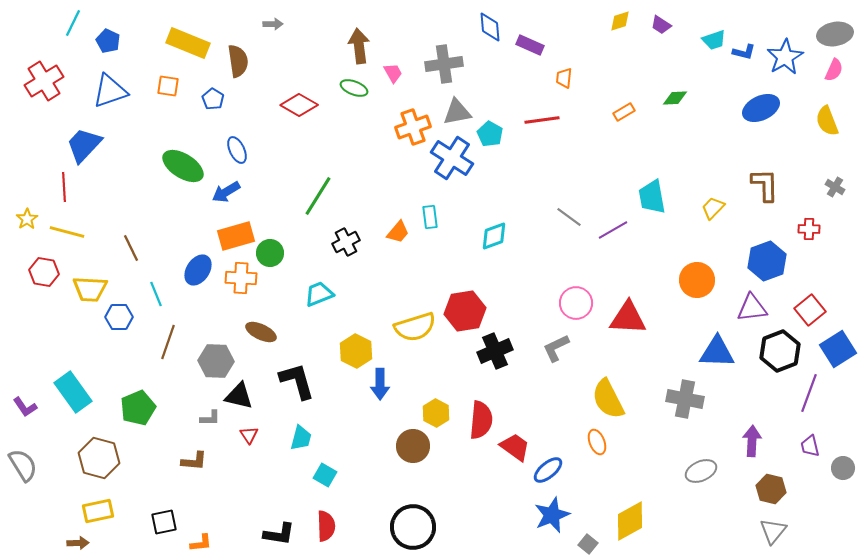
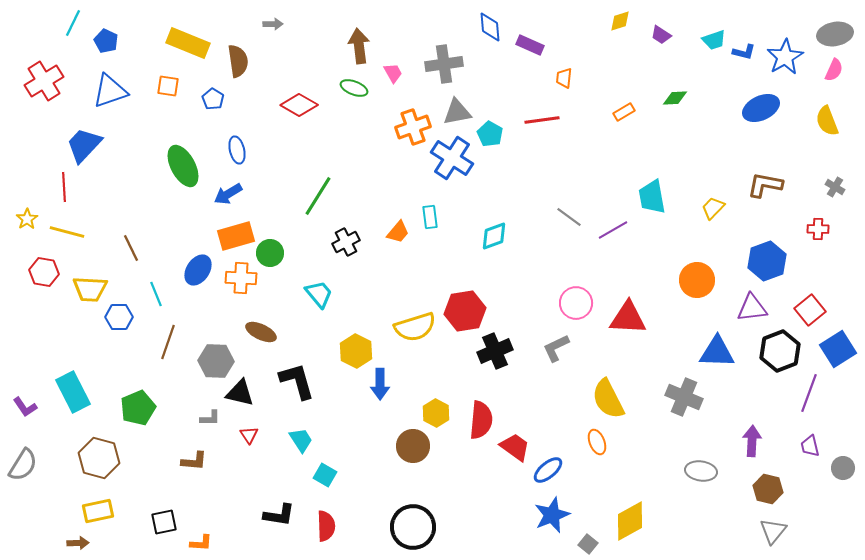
purple trapezoid at (661, 25): moved 10 px down
blue pentagon at (108, 41): moved 2 px left
blue ellipse at (237, 150): rotated 12 degrees clockwise
green ellipse at (183, 166): rotated 30 degrees clockwise
brown L-shape at (765, 185): rotated 78 degrees counterclockwise
blue arrow at (226, 192): moved 2 px right, 2 px down
red cross at (809, 229): moved 9 px right
cyan trapezoid at (319, 294): rotated 72 degrees clockwise
cyan rectangle at (73, 392): rotated 9 degrees clockwise
black triangle at (239, 396): moved 1 px right, 3 px up
gray cross at (685, 399): moved 1 px left, 2 px up; rotated 12 degrees clockwise
cyan trapezoid at (301, 438): moved 2 px down; rotated 48 degrees counterclockwise
gray semicircle at (23, 465): rotated 64 degrees clockwise
gray ellipse at (701, 471): rotated 32 degrees clockwise
brown hexagon at (771, 489): moved 3 px left
black L-shape at (279, 534): moved 19 px up
orange L-shape at (201, 543): rotated 10 degrees clockwise
